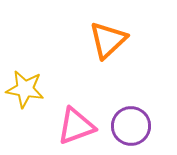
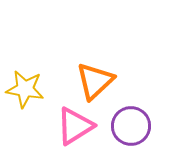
orange triangle: moved 13 px left, 41 px down
pink triangle: moved 1 px left; rotated 12 degrees counterclockwise
